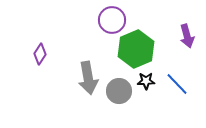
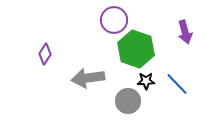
purple circle: moved 2 px right
purple arrow: moved 2 px left, 4 px up
green hexagon: rotated 18 degrees counterclockwise
purple diamond: moved 5 px right
gray arrow: rotated 92 degrees clockwise
gray circle: moved 9 px right, 10 px down
